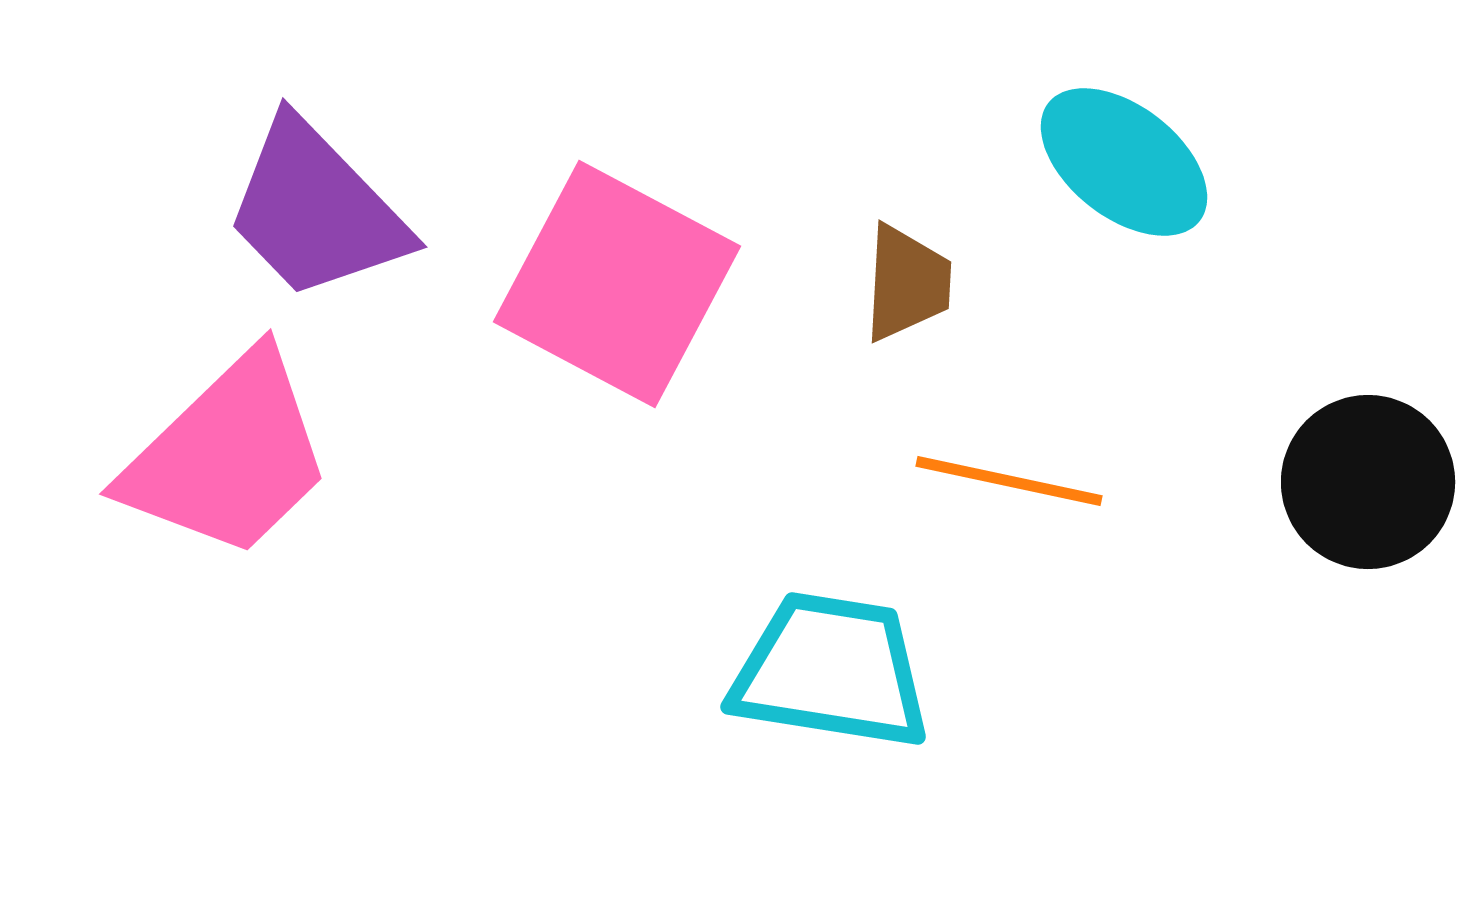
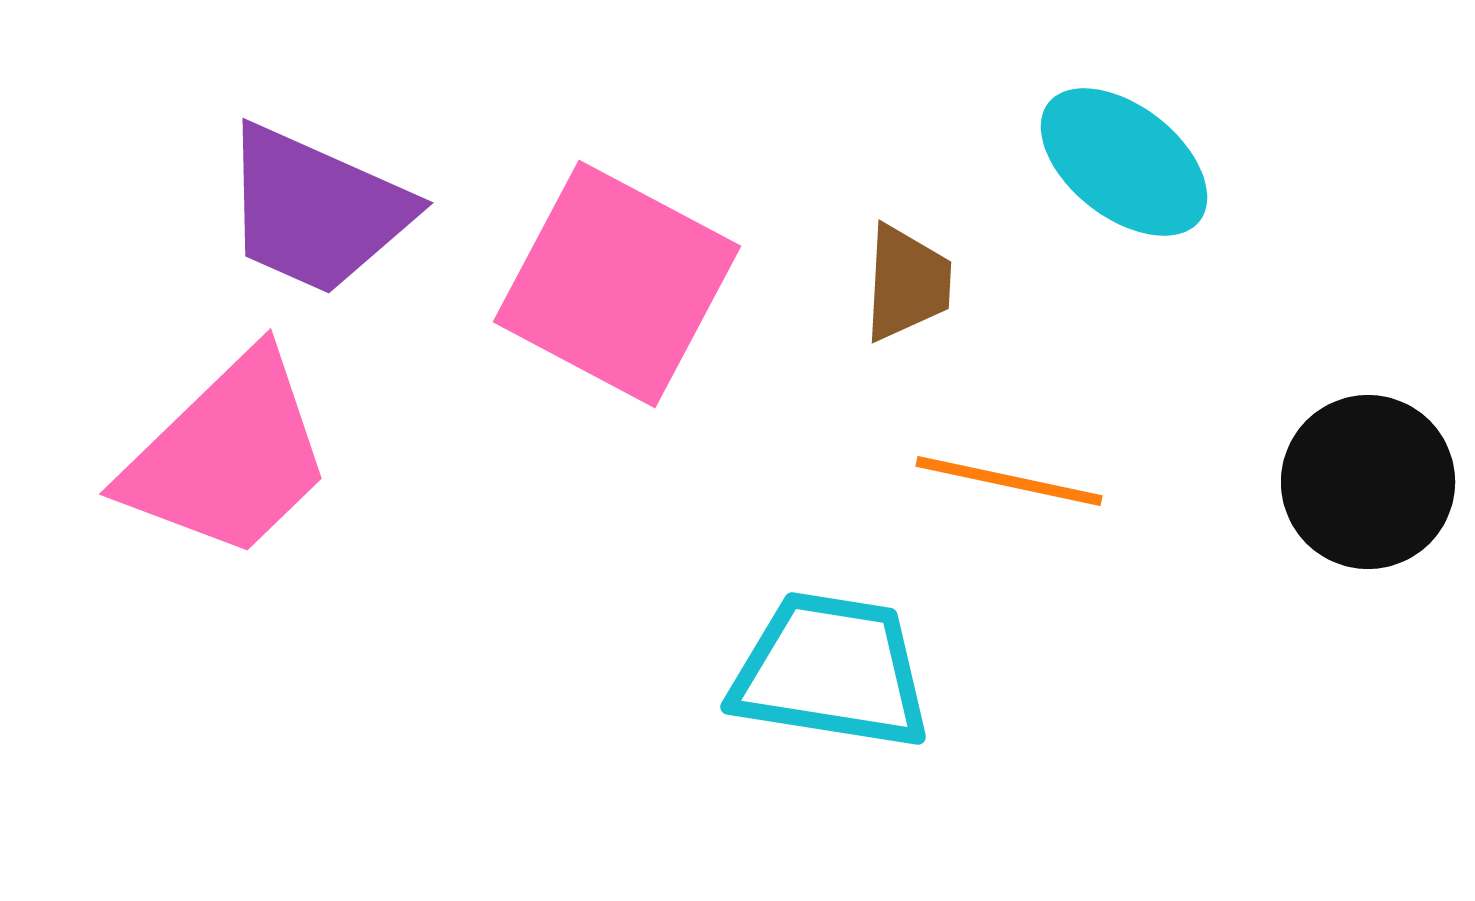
purple trapezoid: rotated 22 degrees counterclockwise
